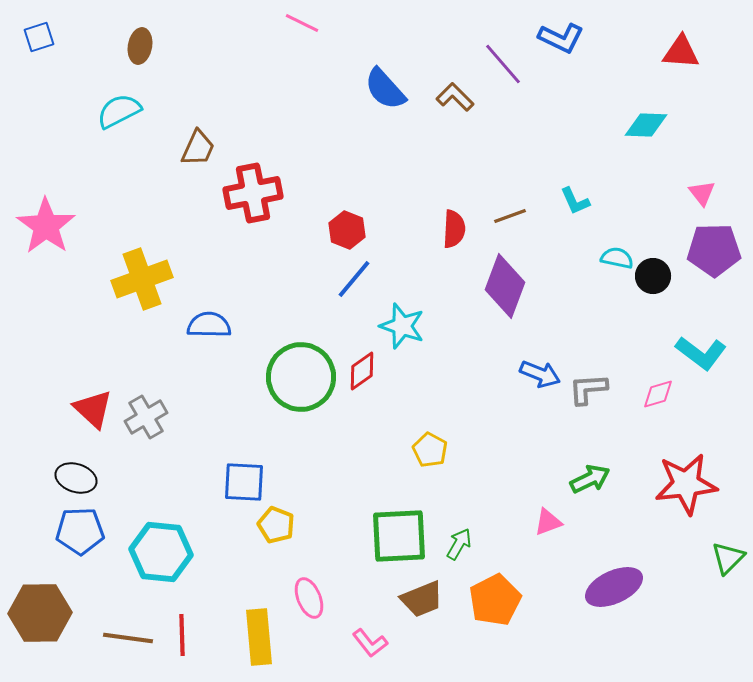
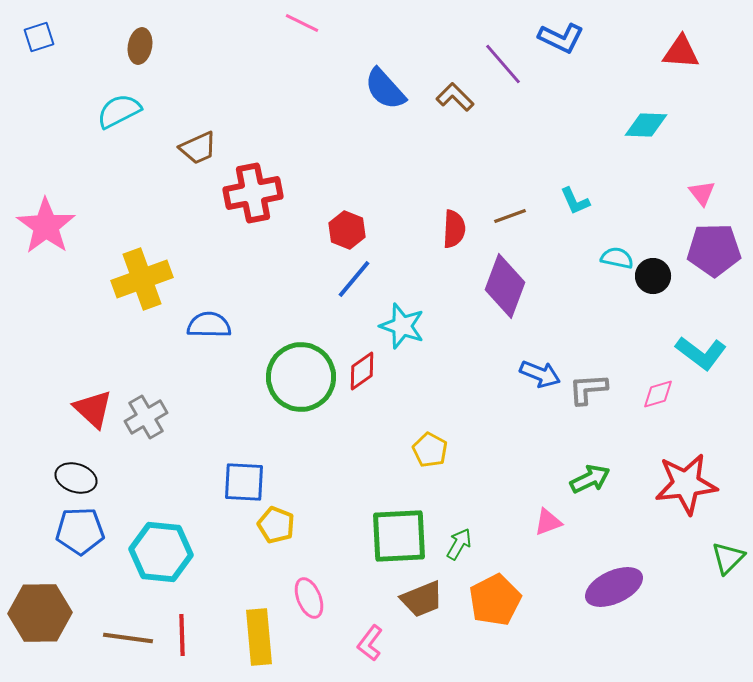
brown trapezoid at (198, 148): rotated 42 degrees clockwise
pink L-shape at (370, 643): rotated 75 degrees clockwise
